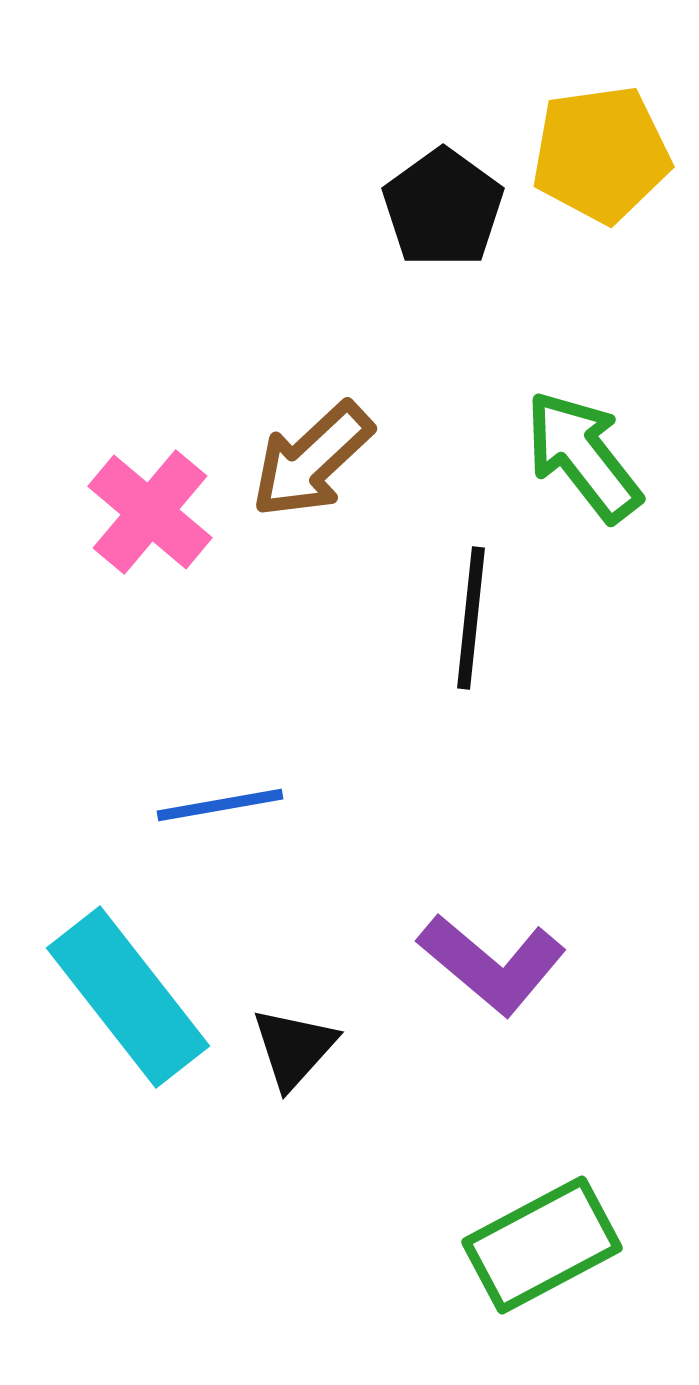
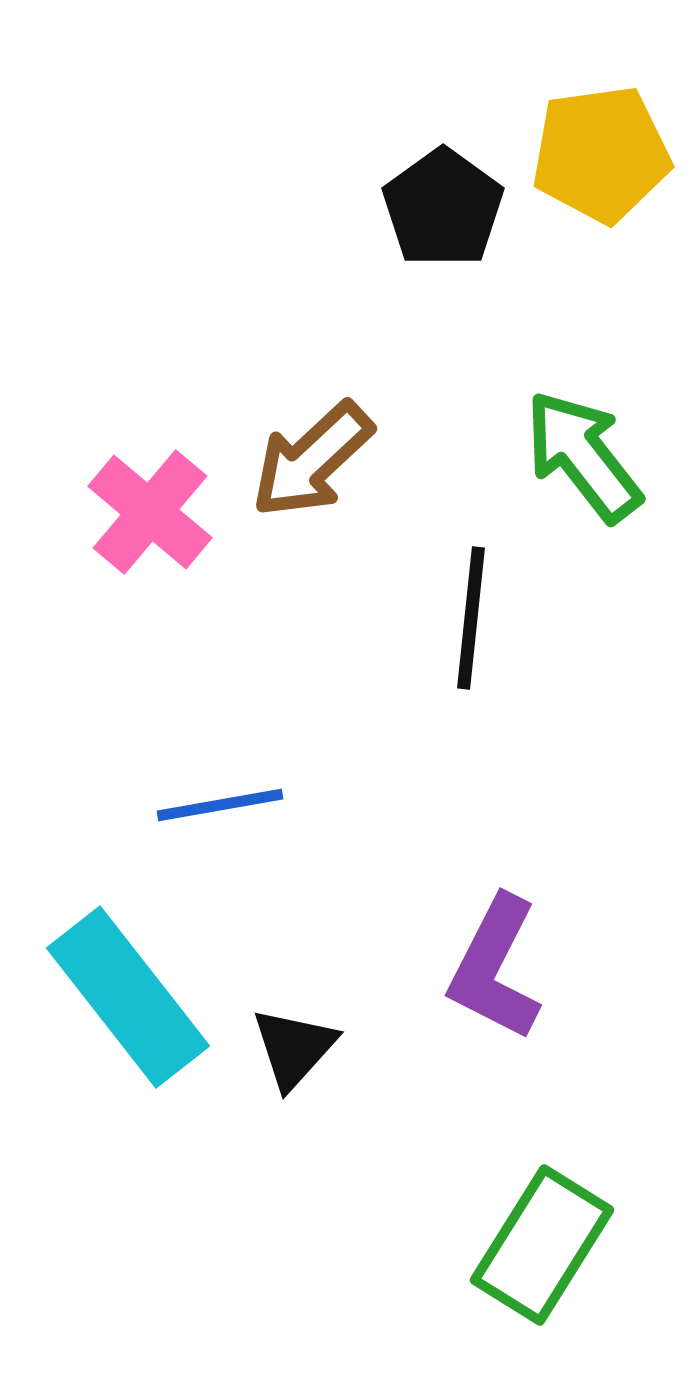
purple L-shape: moved 3 px right, 4 px down; rotated 77 degrees clockwise
green rectangle: rotated 30 degrees counterclockwise
